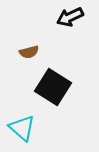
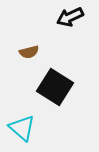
black square: moved 2 px right
